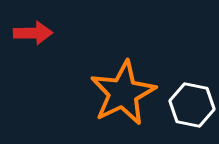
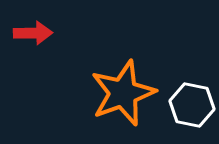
orange star: rotated 6 degrees clockwise
